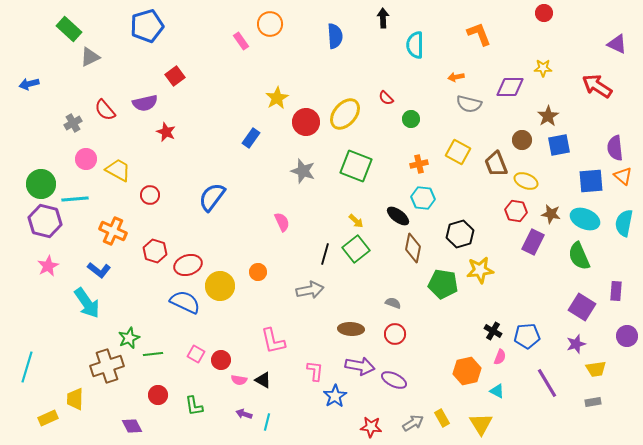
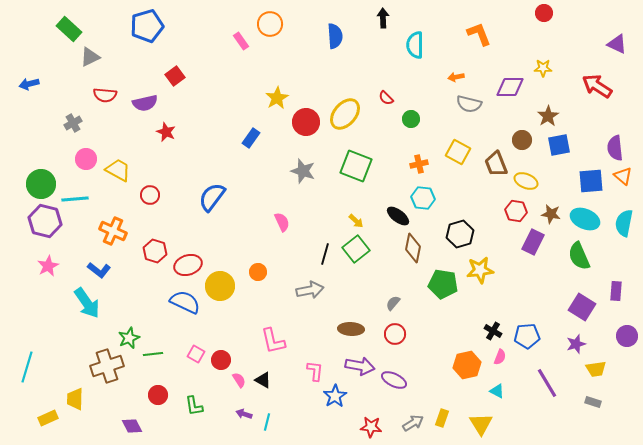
red semicircle at (105, 110): moved 15 px up; rotated 45 degrees counterclockwise
gray semicircle at (393, 303): rotated 70 degrees counterclockwise
orange hexagon at (467, 371): moved 6 px up
pink semicircle at (239, 380): rotated 133 degrees counterclockwise
gray rectangle at (593, 402): rotated 28 degrees clockwise
yellow rectangle at (442, 418): rotated 48 degrees clockwise
